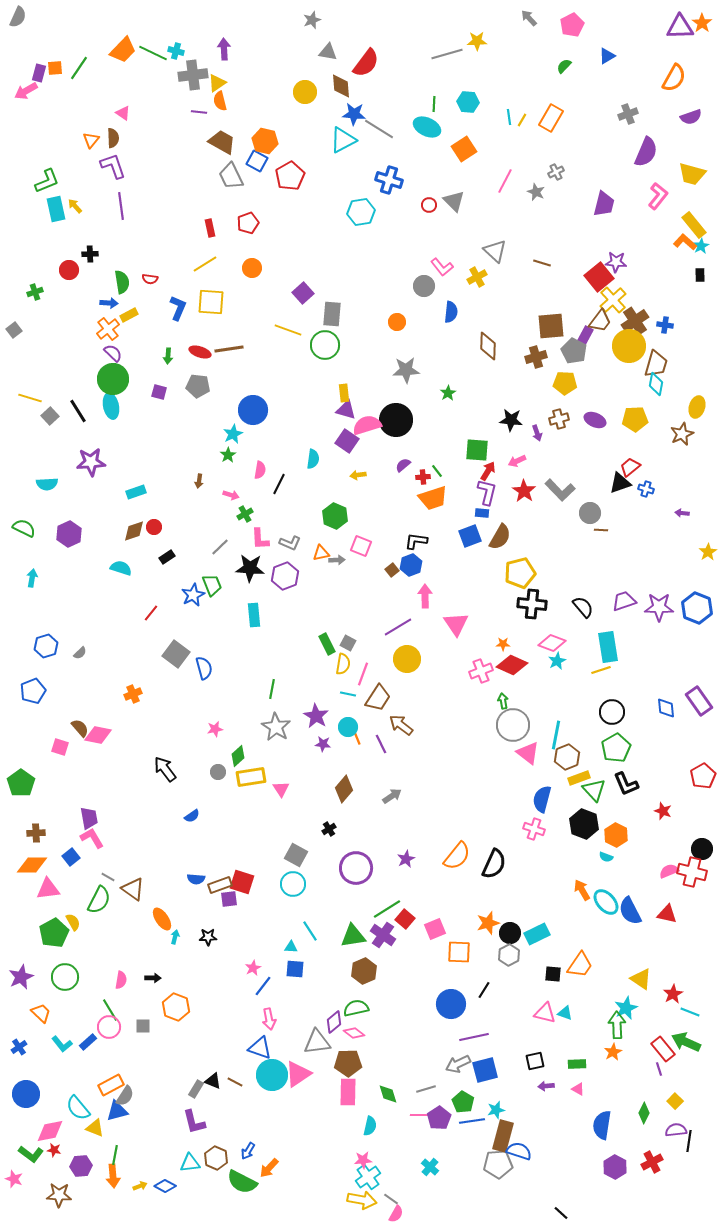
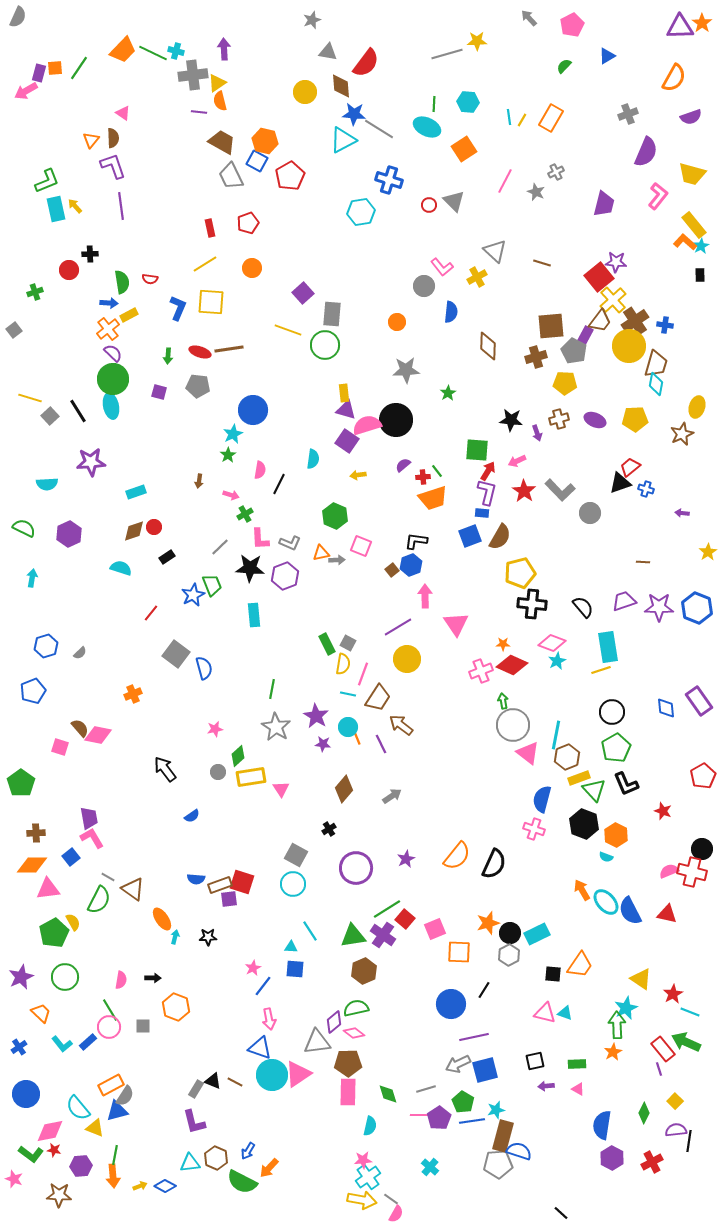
brown line at (601, 530): moved 42 px right, 32 px down
purple hexagon at (615, 1167): moved 3 px left, 9 px up
